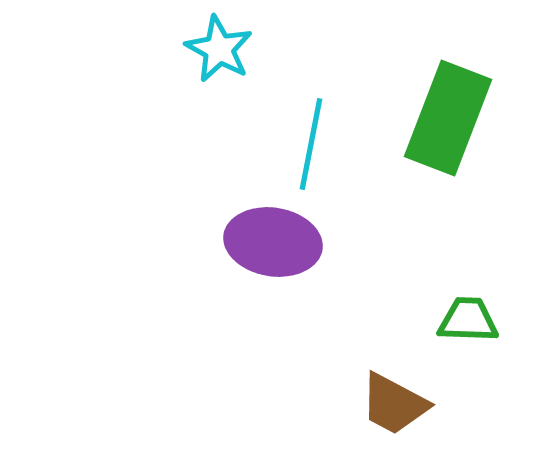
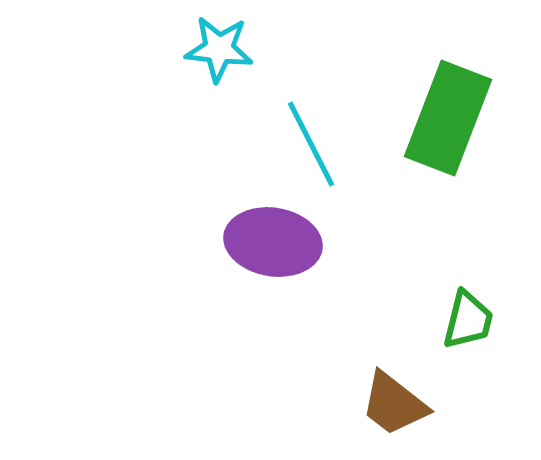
cyan star: rotated 22 degrees counterclockwise
cyan line: rotated 38 degrees counterclockwise
green trapezoid: rotated 102 degrees clockwise
brown trapezoid: rotated 10 degrees clockwise
